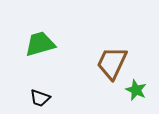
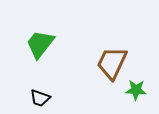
green trapezoid: rotated 36 degrees counterclockwise
green star: rotated 20 degrees counterclockwise
